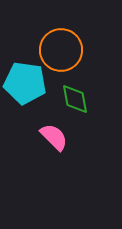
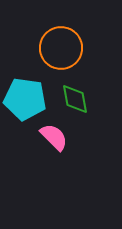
orange circle: moved 2 px up
cyan pentagon: moved 16 px down
